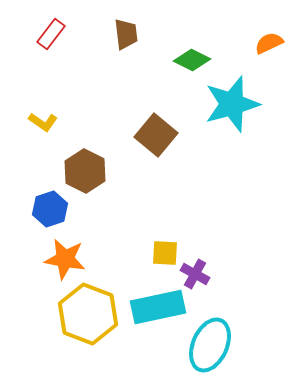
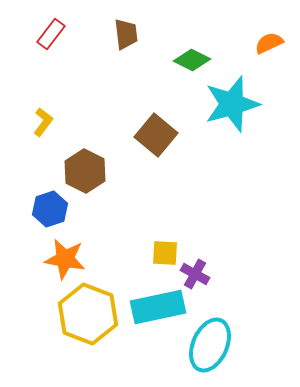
yellow L-shape: rotated 88 degrees counterclockwise
